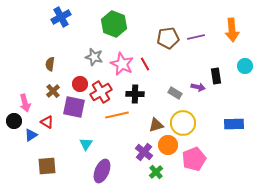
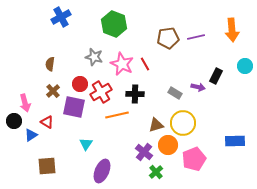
black rectangle: rotated 35 degrees clockwise
blue rectangle: moved 1 px right, 17 px down
